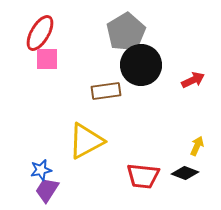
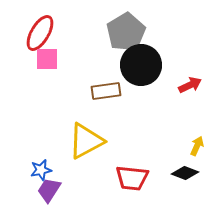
red arrow: moved 3 px left, 5 px down
red trapezoid: moved 11 px left, 2 px down
purple trapezoid: moved 2 px right
